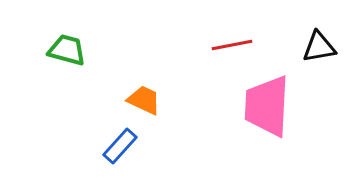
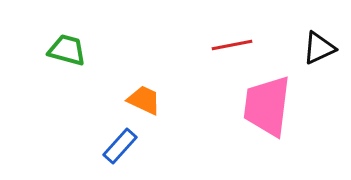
black triangle: moved 1 px down; rotated 15 degrees counterclockwise
pink trapezoid: rotated 4 degrees clockwise
